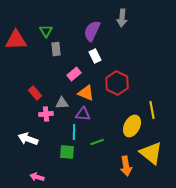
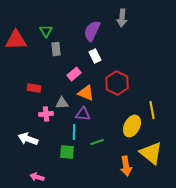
red rectangle: moved 1 px left, 5 px up; rotated 40 degrees counterclockwise
